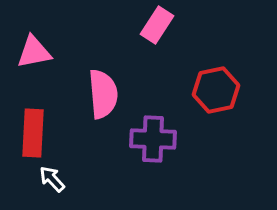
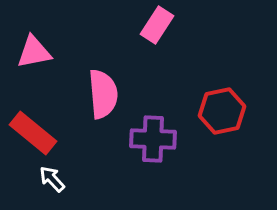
red hexagon: moved 6 px right, 21 px down
red rectangle: rotated 54 degrees counterclockwise
